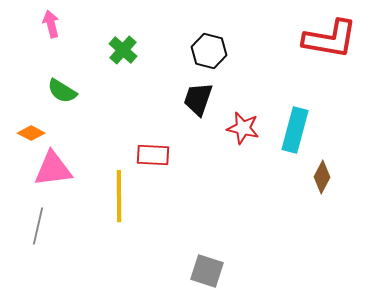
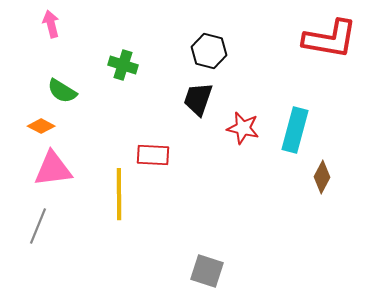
green cross: moved 15 px down; rotated 24 degrees counterclockwise
orange diamond: moved 10 px right, 7 px up
yellow line: moved 2 px up
gray line: rotated 9 degrees clockwise
